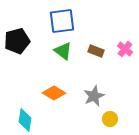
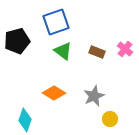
blue square: moved 6 px left, 1 px down; rotated 12 degrees counterclockwise
brown rectangle: moved 1 px right, 1 px down
cyan diamond: rotated 10 degrees clockwise
